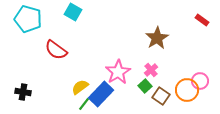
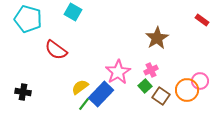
pink cross: rotated 16 degrees clockwise
